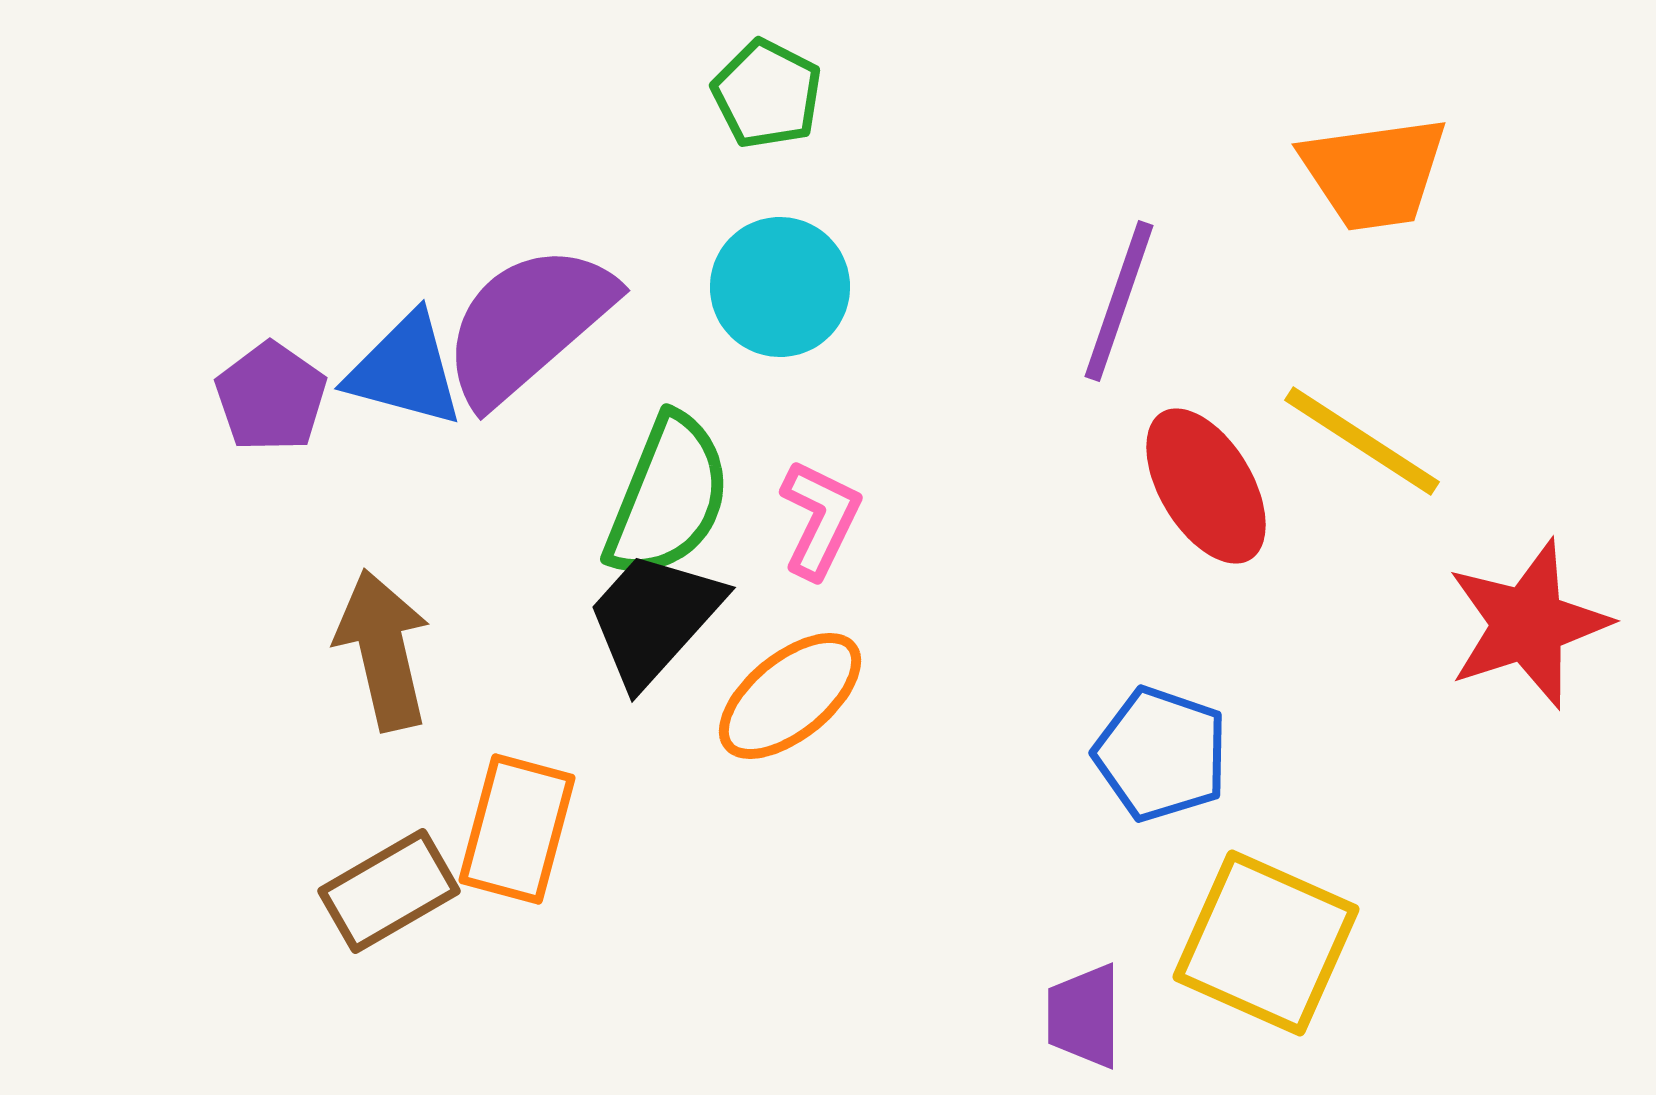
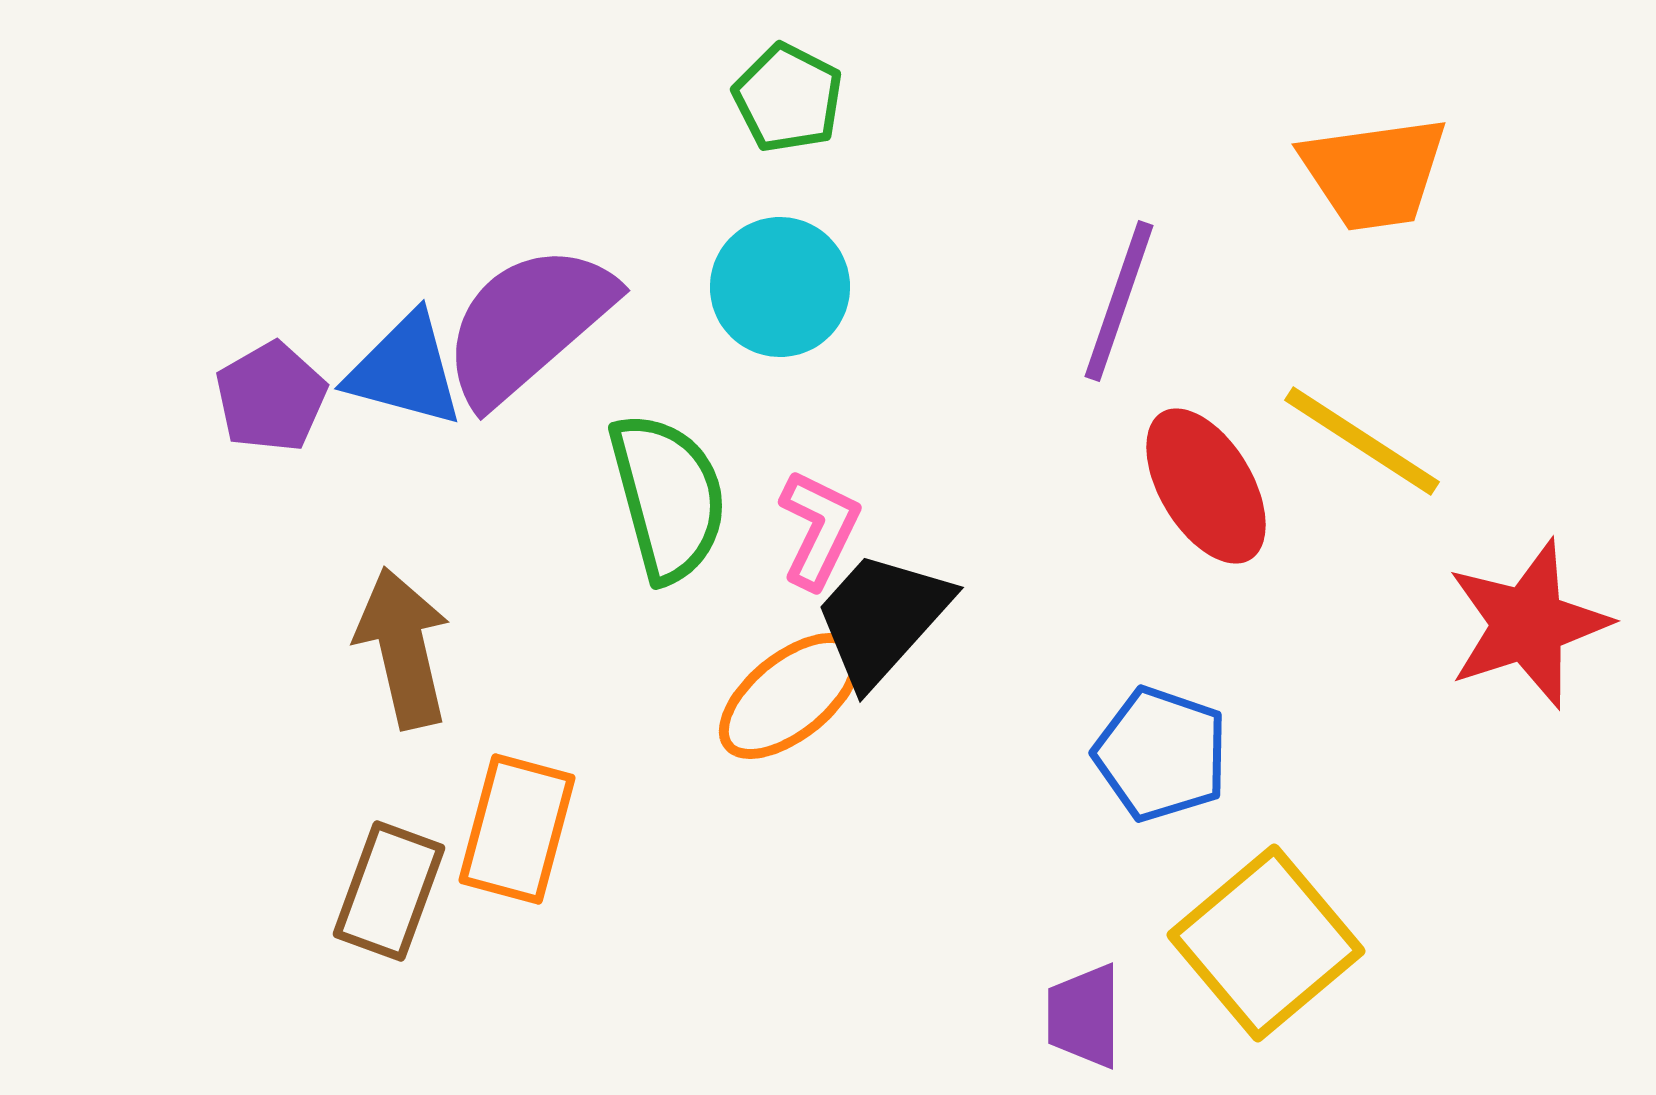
green pentagon: moved 21 px right, 4 px down
purple pentagon: rotated 7 degrees clockwise
green semicircle: rotated 37 degrees counterclockwise
pink L-shape: moved 1 px left, 10 px down
black trapezoid: moved 228 px right
brown arrow: moved 20 px right, 2 px up
brown rectangle: rotated 40 degrees counterclockwise
yellow square: rotated 26 degrees clockwise
